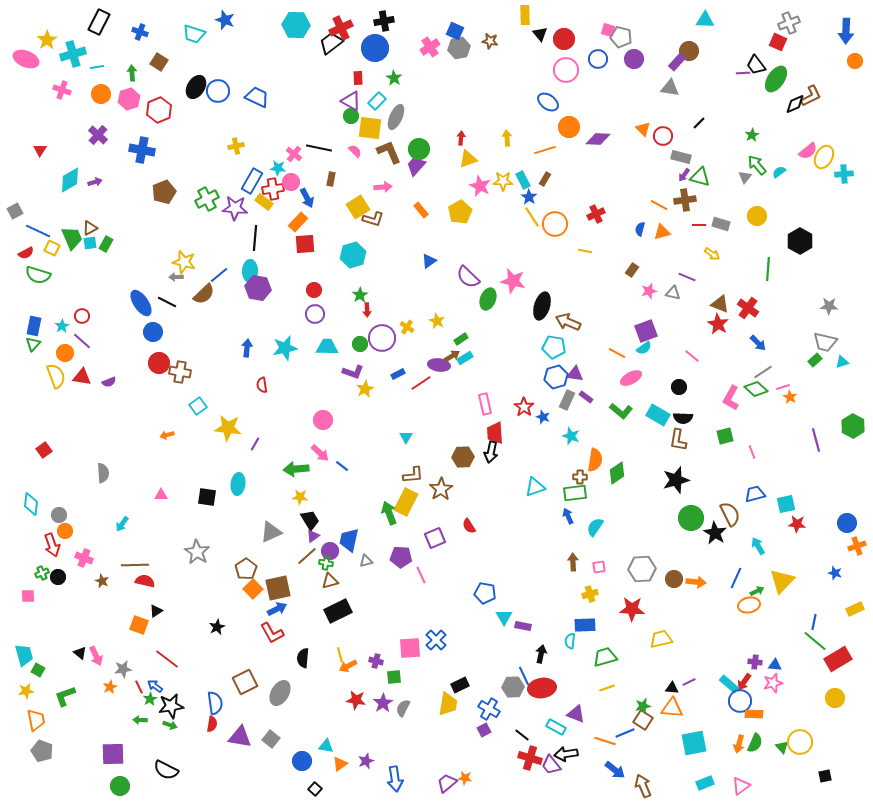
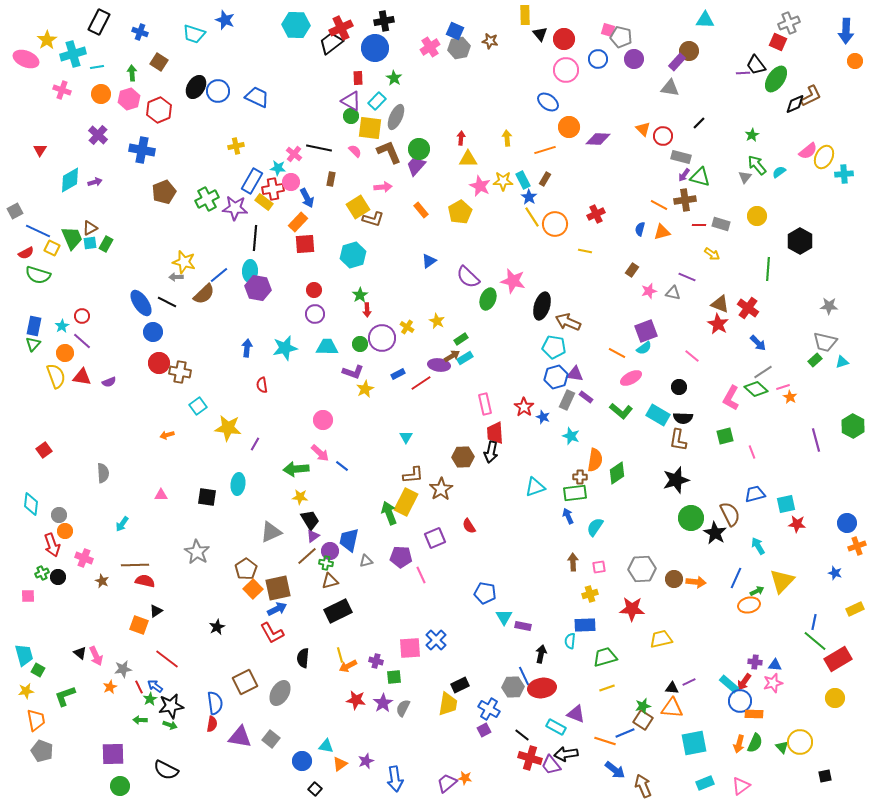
yellow triangle at (468, 159): rotated 18 degrees clockwise
